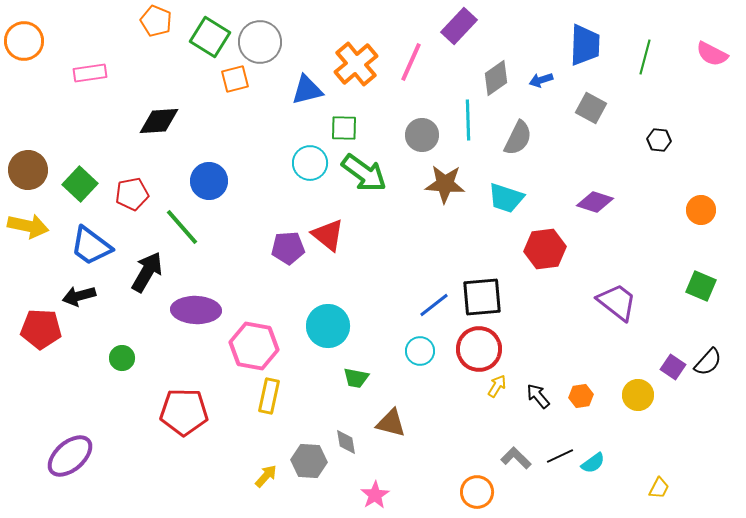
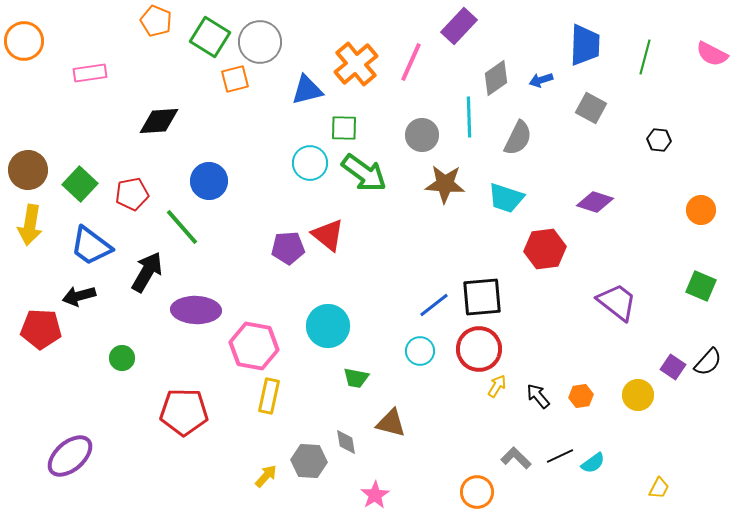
cyan line at (468, 120): moved 1 px right, 3 px up
yellow arrow at (28, 226): moved 2 px right, 1 px up; rotated 87 degrees clockwise
